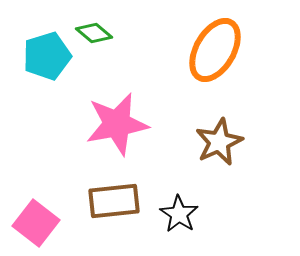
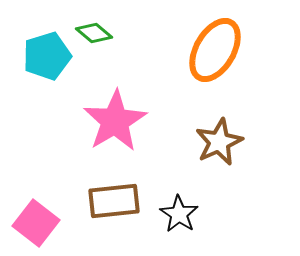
pink star: moved 2 px left, 3 px up; rotated 20 degrees counterclockwise
